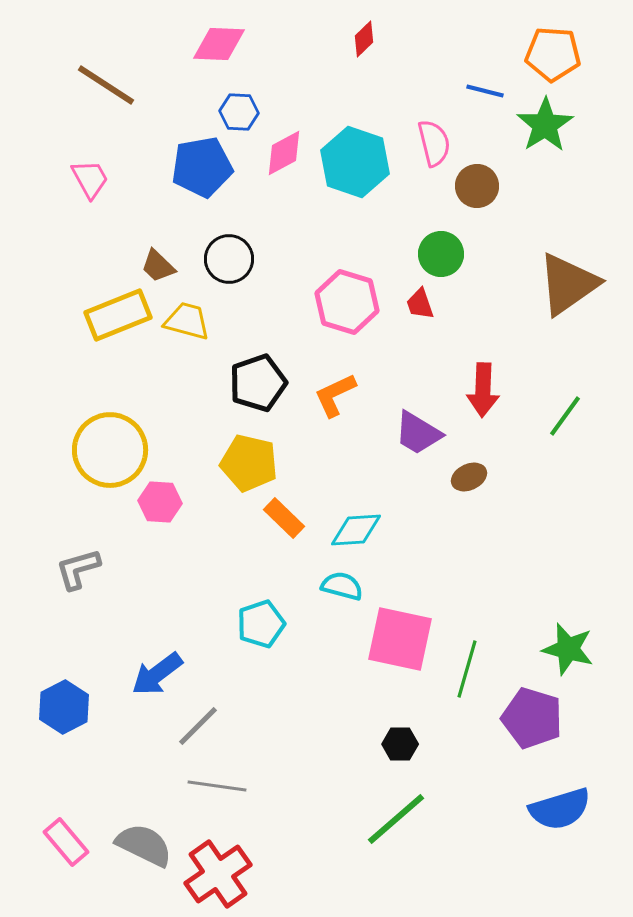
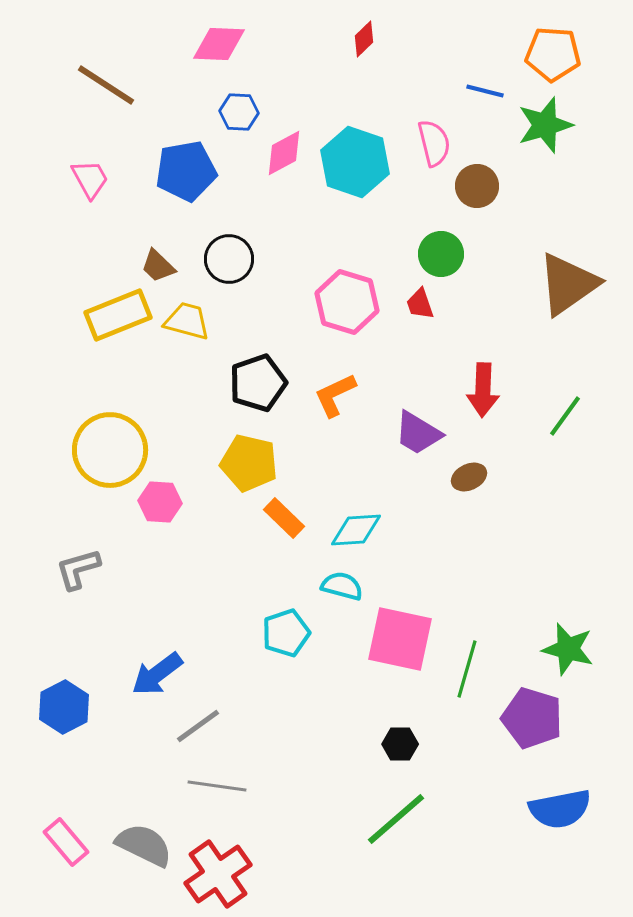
green star at (545, 125): rotated 16 degrees clockwise
blue pentagon at (202, 167): moved 16 px left, 4 px down
cyan pentagon at (261, 624): moved 25 px right, 9 px down
gray line at (198, 726): rotated 9 degrees clockwise
blue semicircle at (560, 809): rotated 6 degrees clockwise
